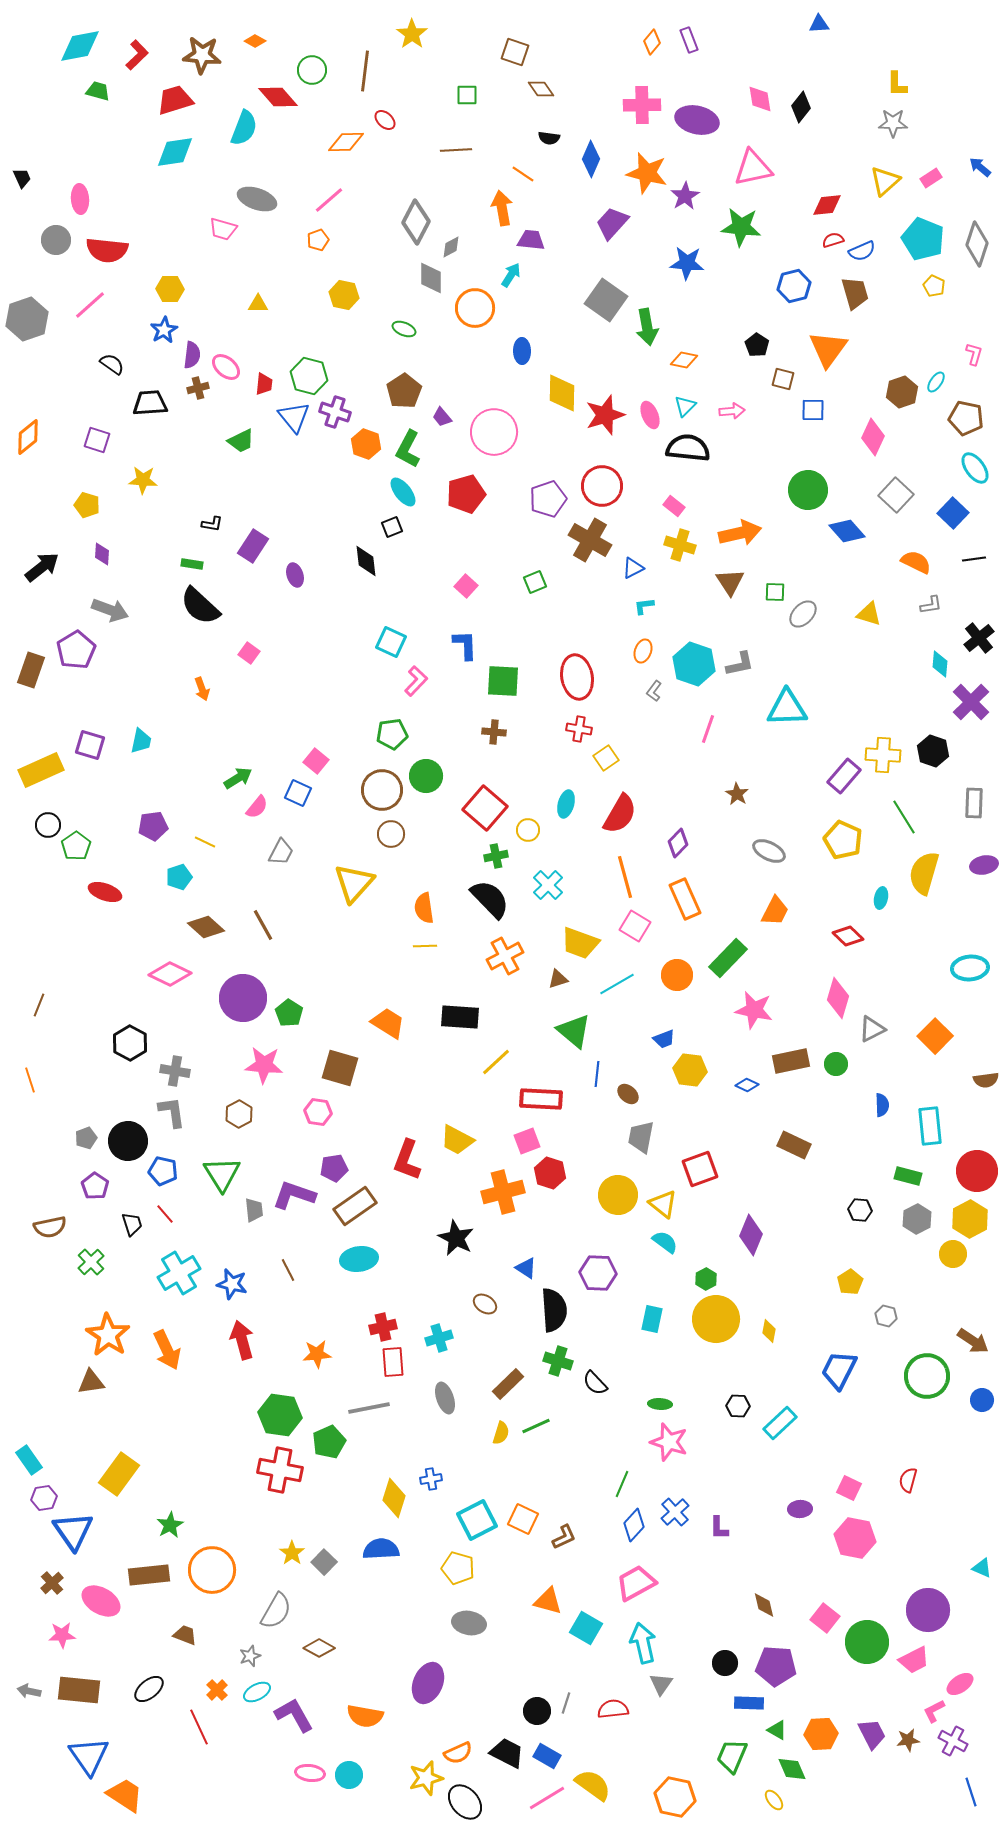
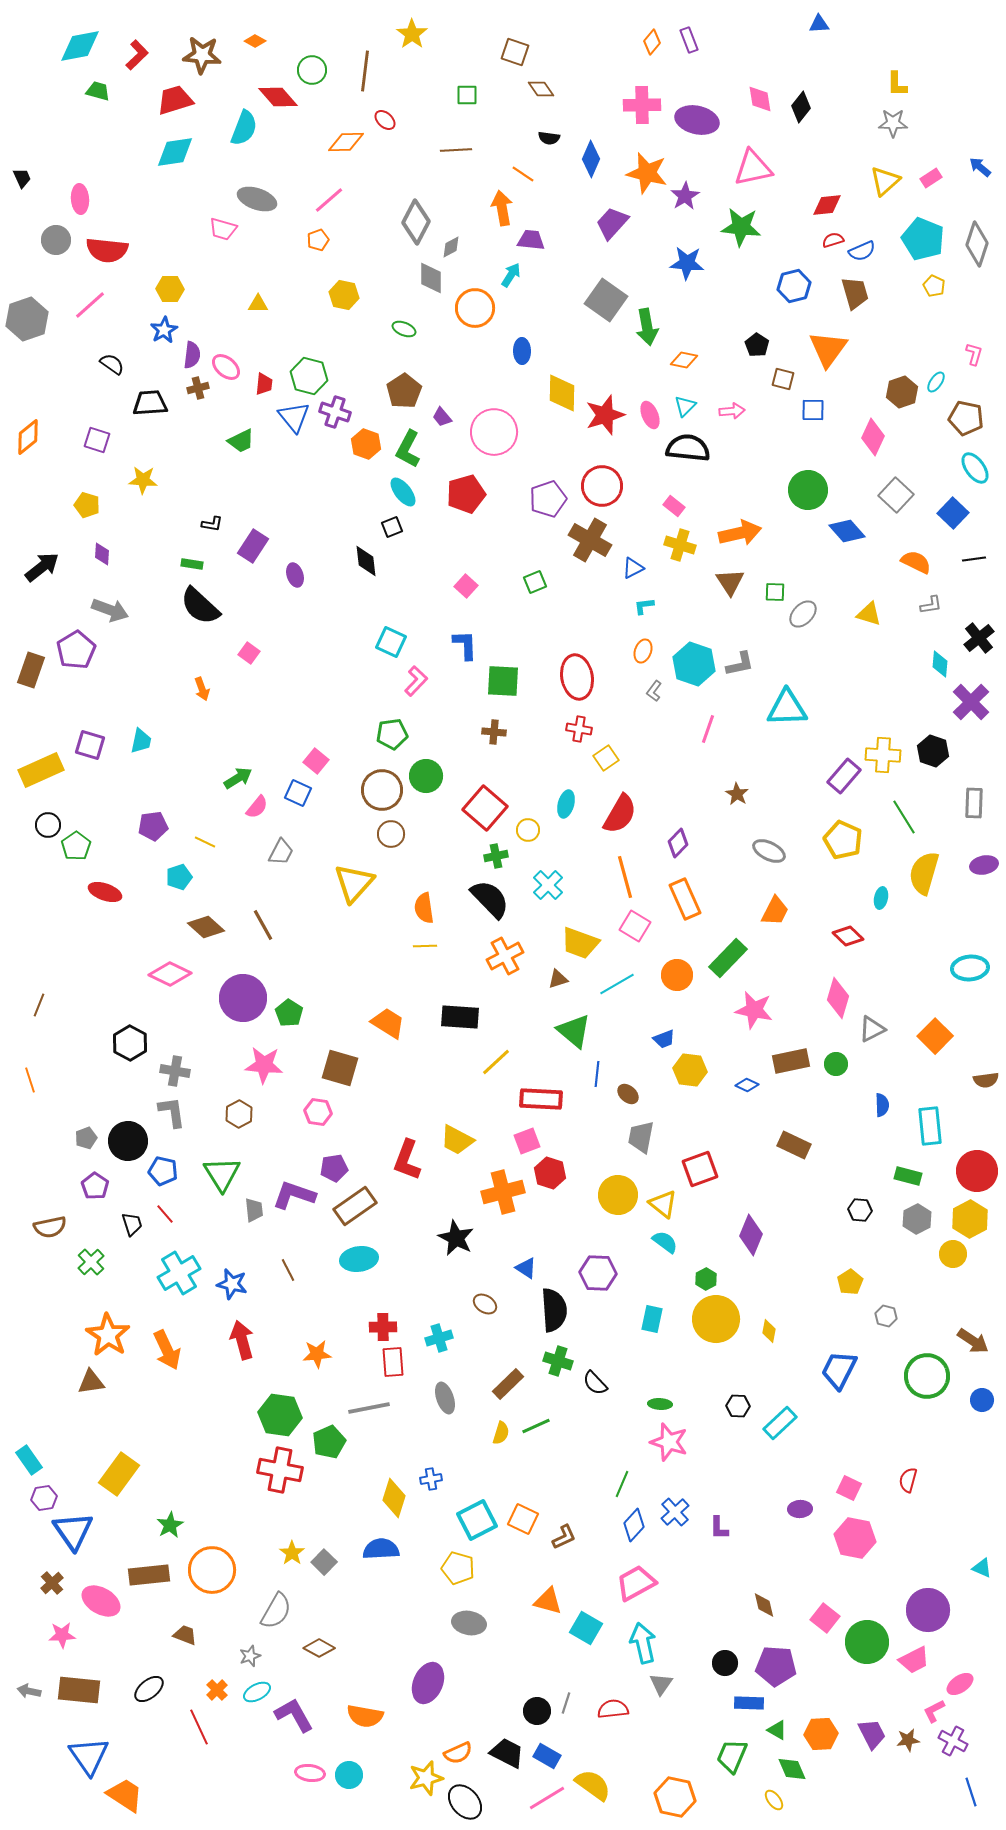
red cross at (383, 1327): rotated 12 degrees clockwise
